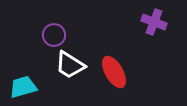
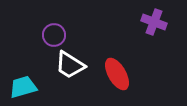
red ellipse: moved 3 px right, 2 px down
